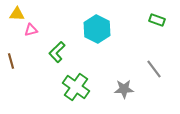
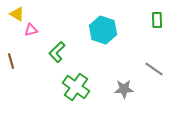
yellow triangle: rotated 28 degrees clockwise
green rectangle: rotated 70 degrees clockwise
cyan hexagon: moved 6 px right, 1 px down; rotated 8 degrees counterclockwise
gray line: rotated 18 degrees counterclockwise
